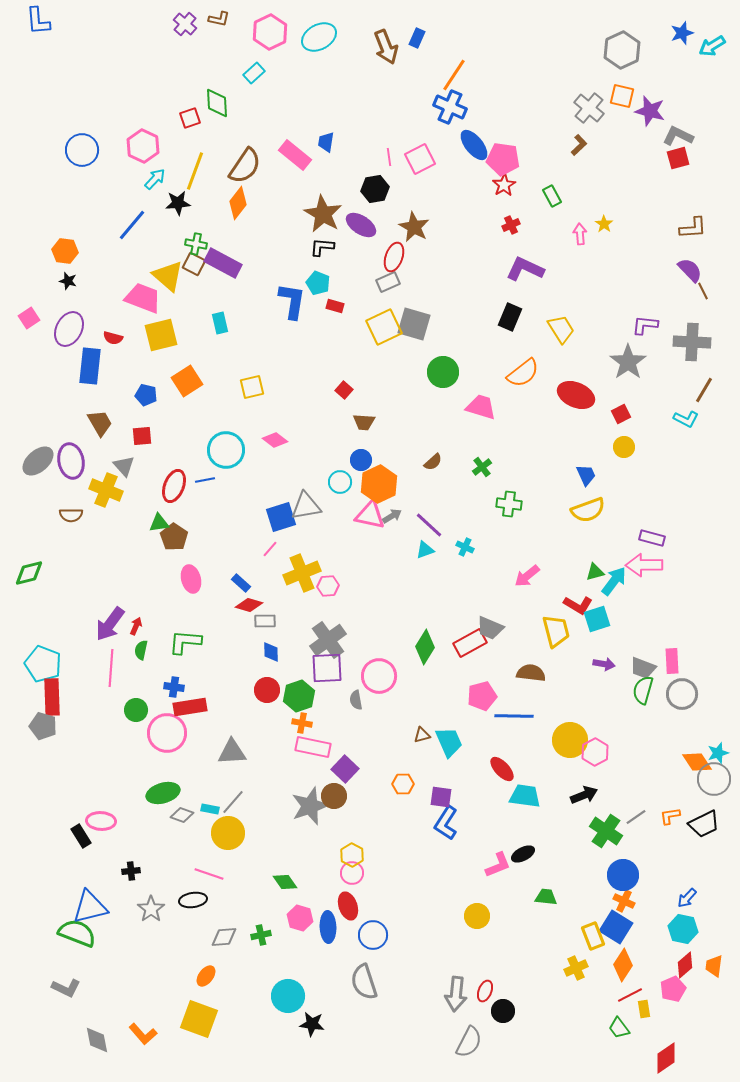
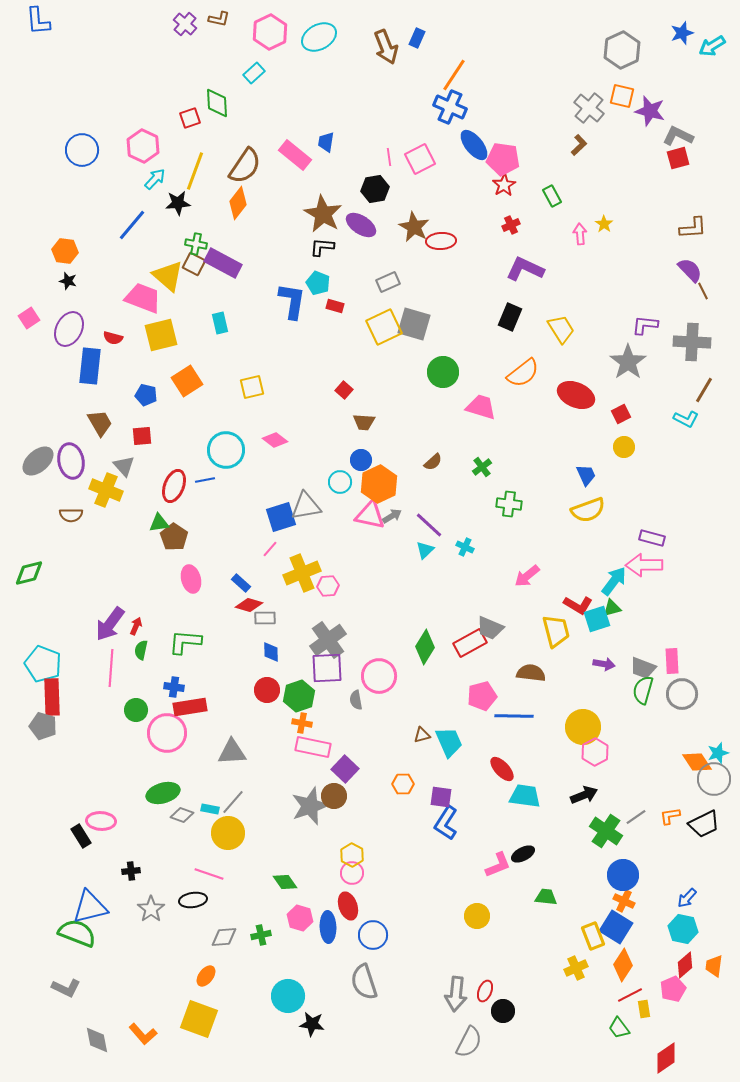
red ellipse at (394, 257): moved 47 px right, 16 px up; rotated 68 degrees clockwise
cyan triangle at (425, 550): rotated 24 degrees counterclockwise
green triangle at (595, 572): moved 17 px right, 36 px down
gray rectangle at (265, 621): moved 3 px up
yellow circle at (570, 740): moved 13 px right, 13 px up
